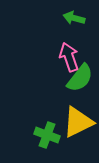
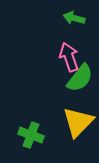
yellow triangle: rotated 20 degrees counterclockwise
green cross: moved 16 px left
